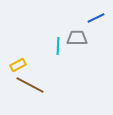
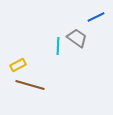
blue line: moved 1 px up
gray trapezoid: rotated 35 degrees clockwise
brown line: rotated 12 degrees counterclockwise
